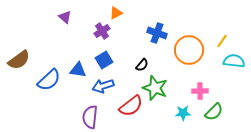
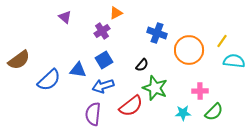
purple semicircle: moved 3 px right, 3 px up
